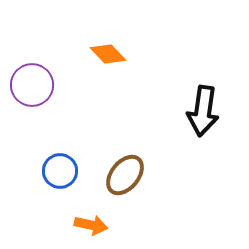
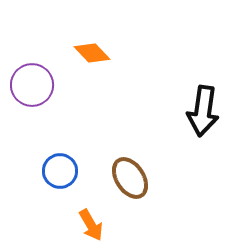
orange diamond: moved 16 px left, 1 px up
brown ellipse: moved 5 px right, 3 px down; rotated 72 degrees counterclockwise
orange arrow: rotated 48 degrees clockwise
